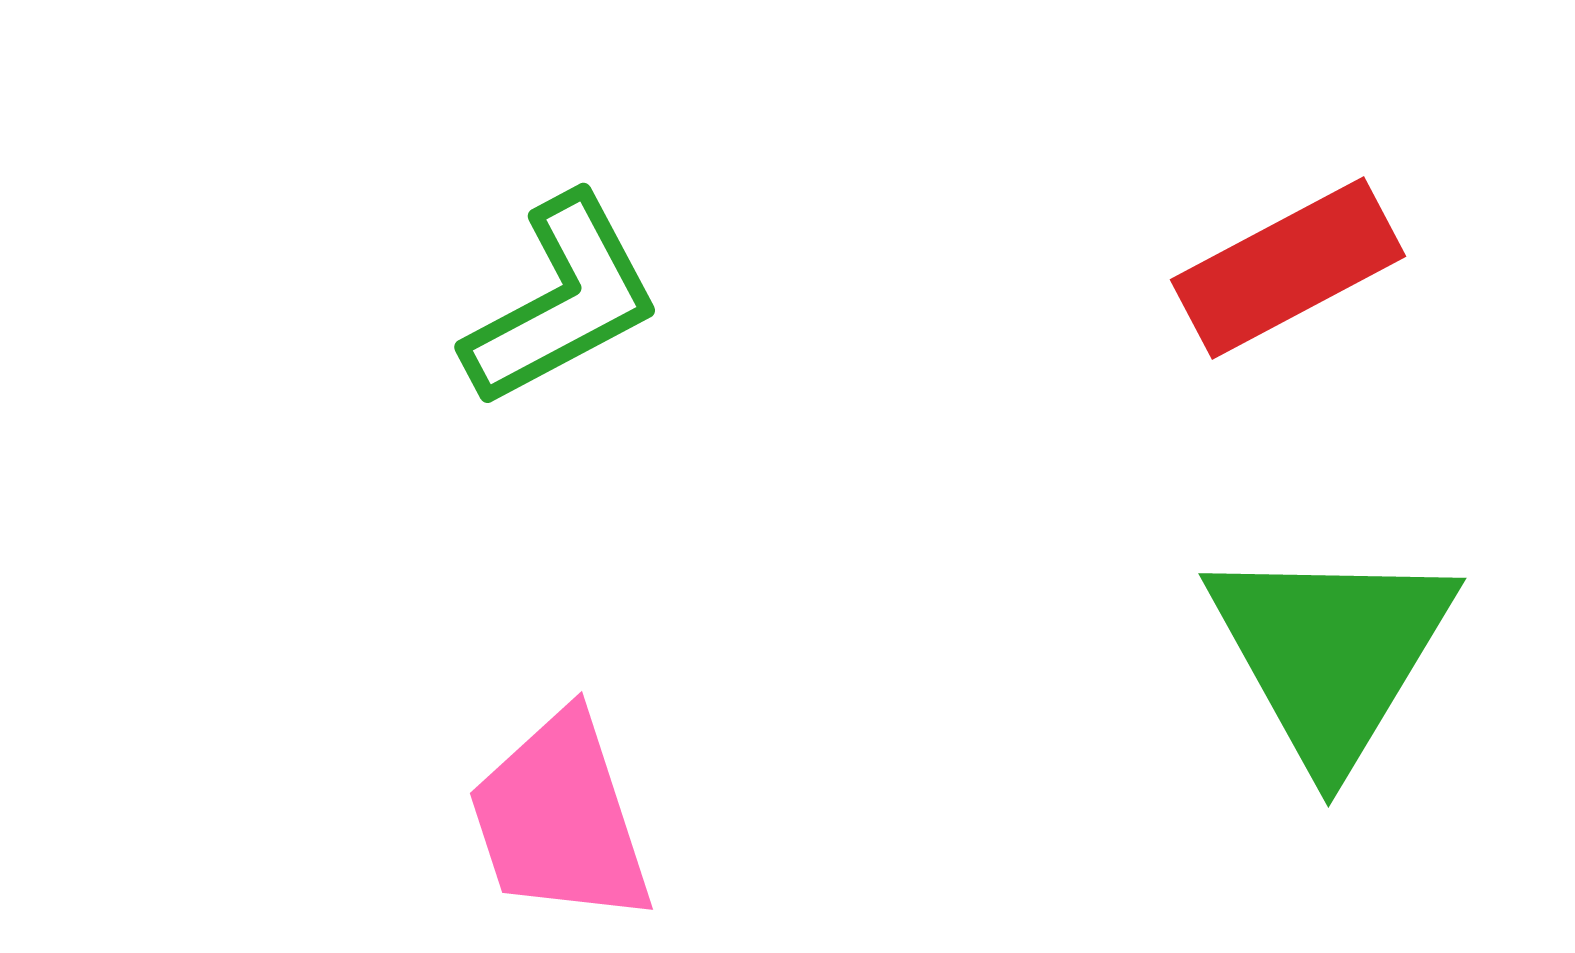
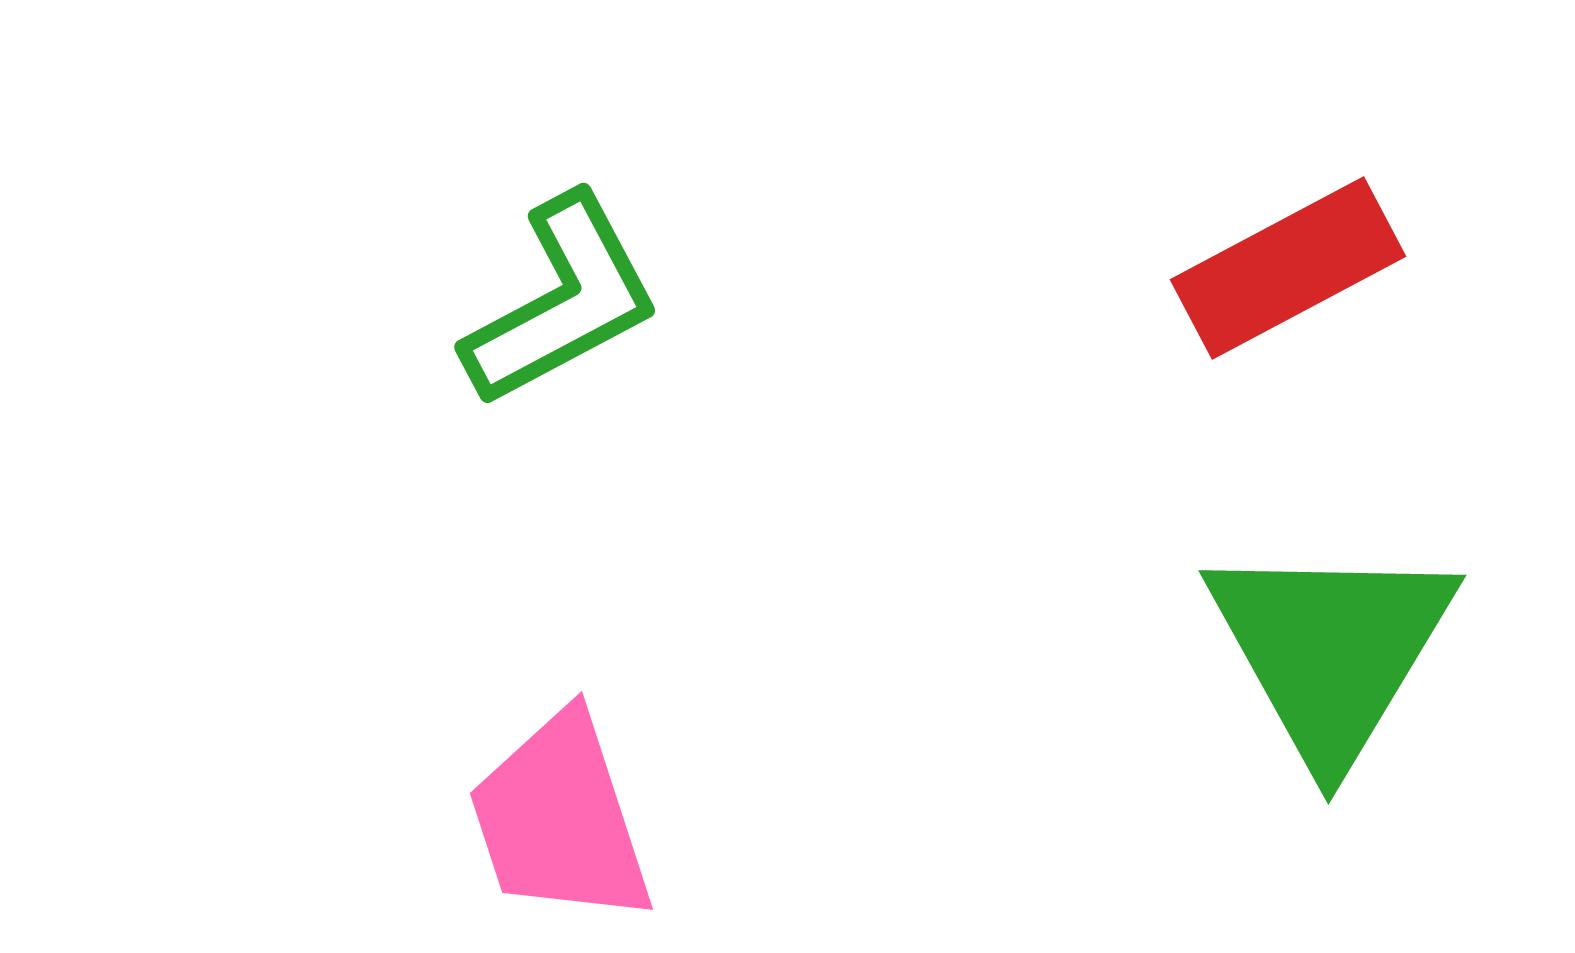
green triangle: moved 3 px up
